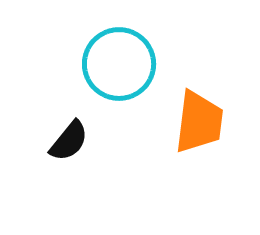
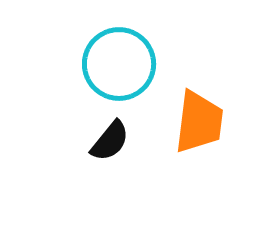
black semicircle: moved 41 px right
